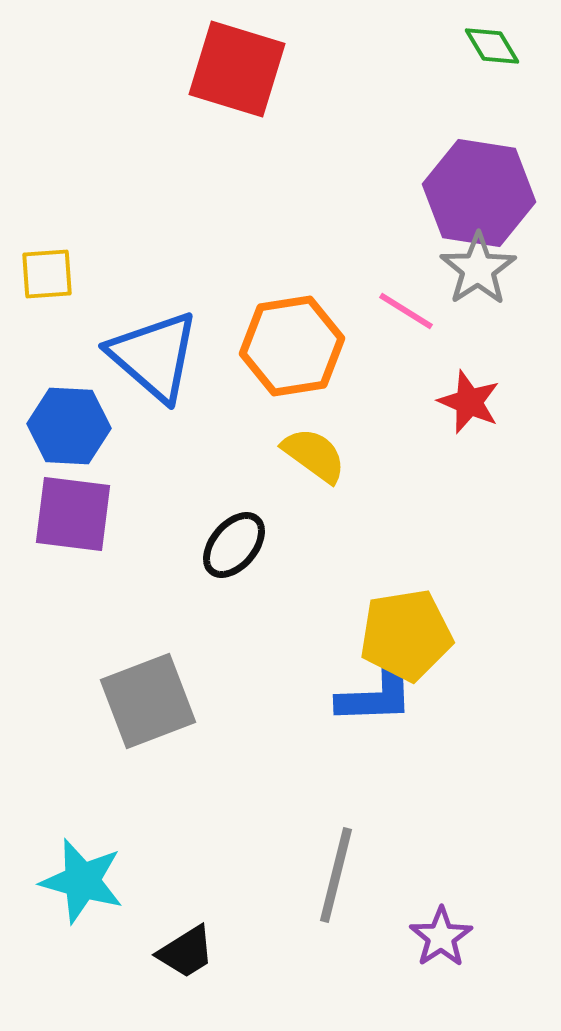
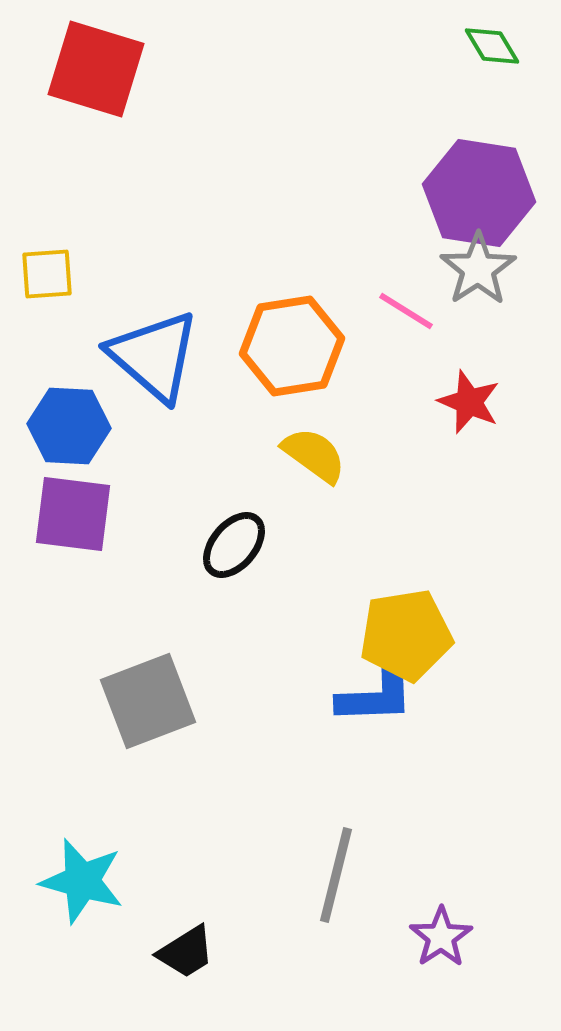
red square: moved 141 px left
